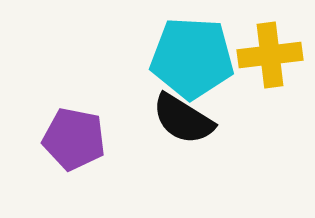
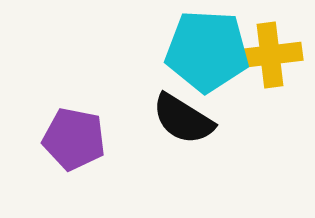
cyan pentagon: moved 15 px right, 7 px up
